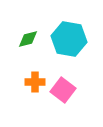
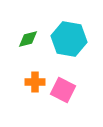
pink square: rotated 10 degrees counterclockwise
